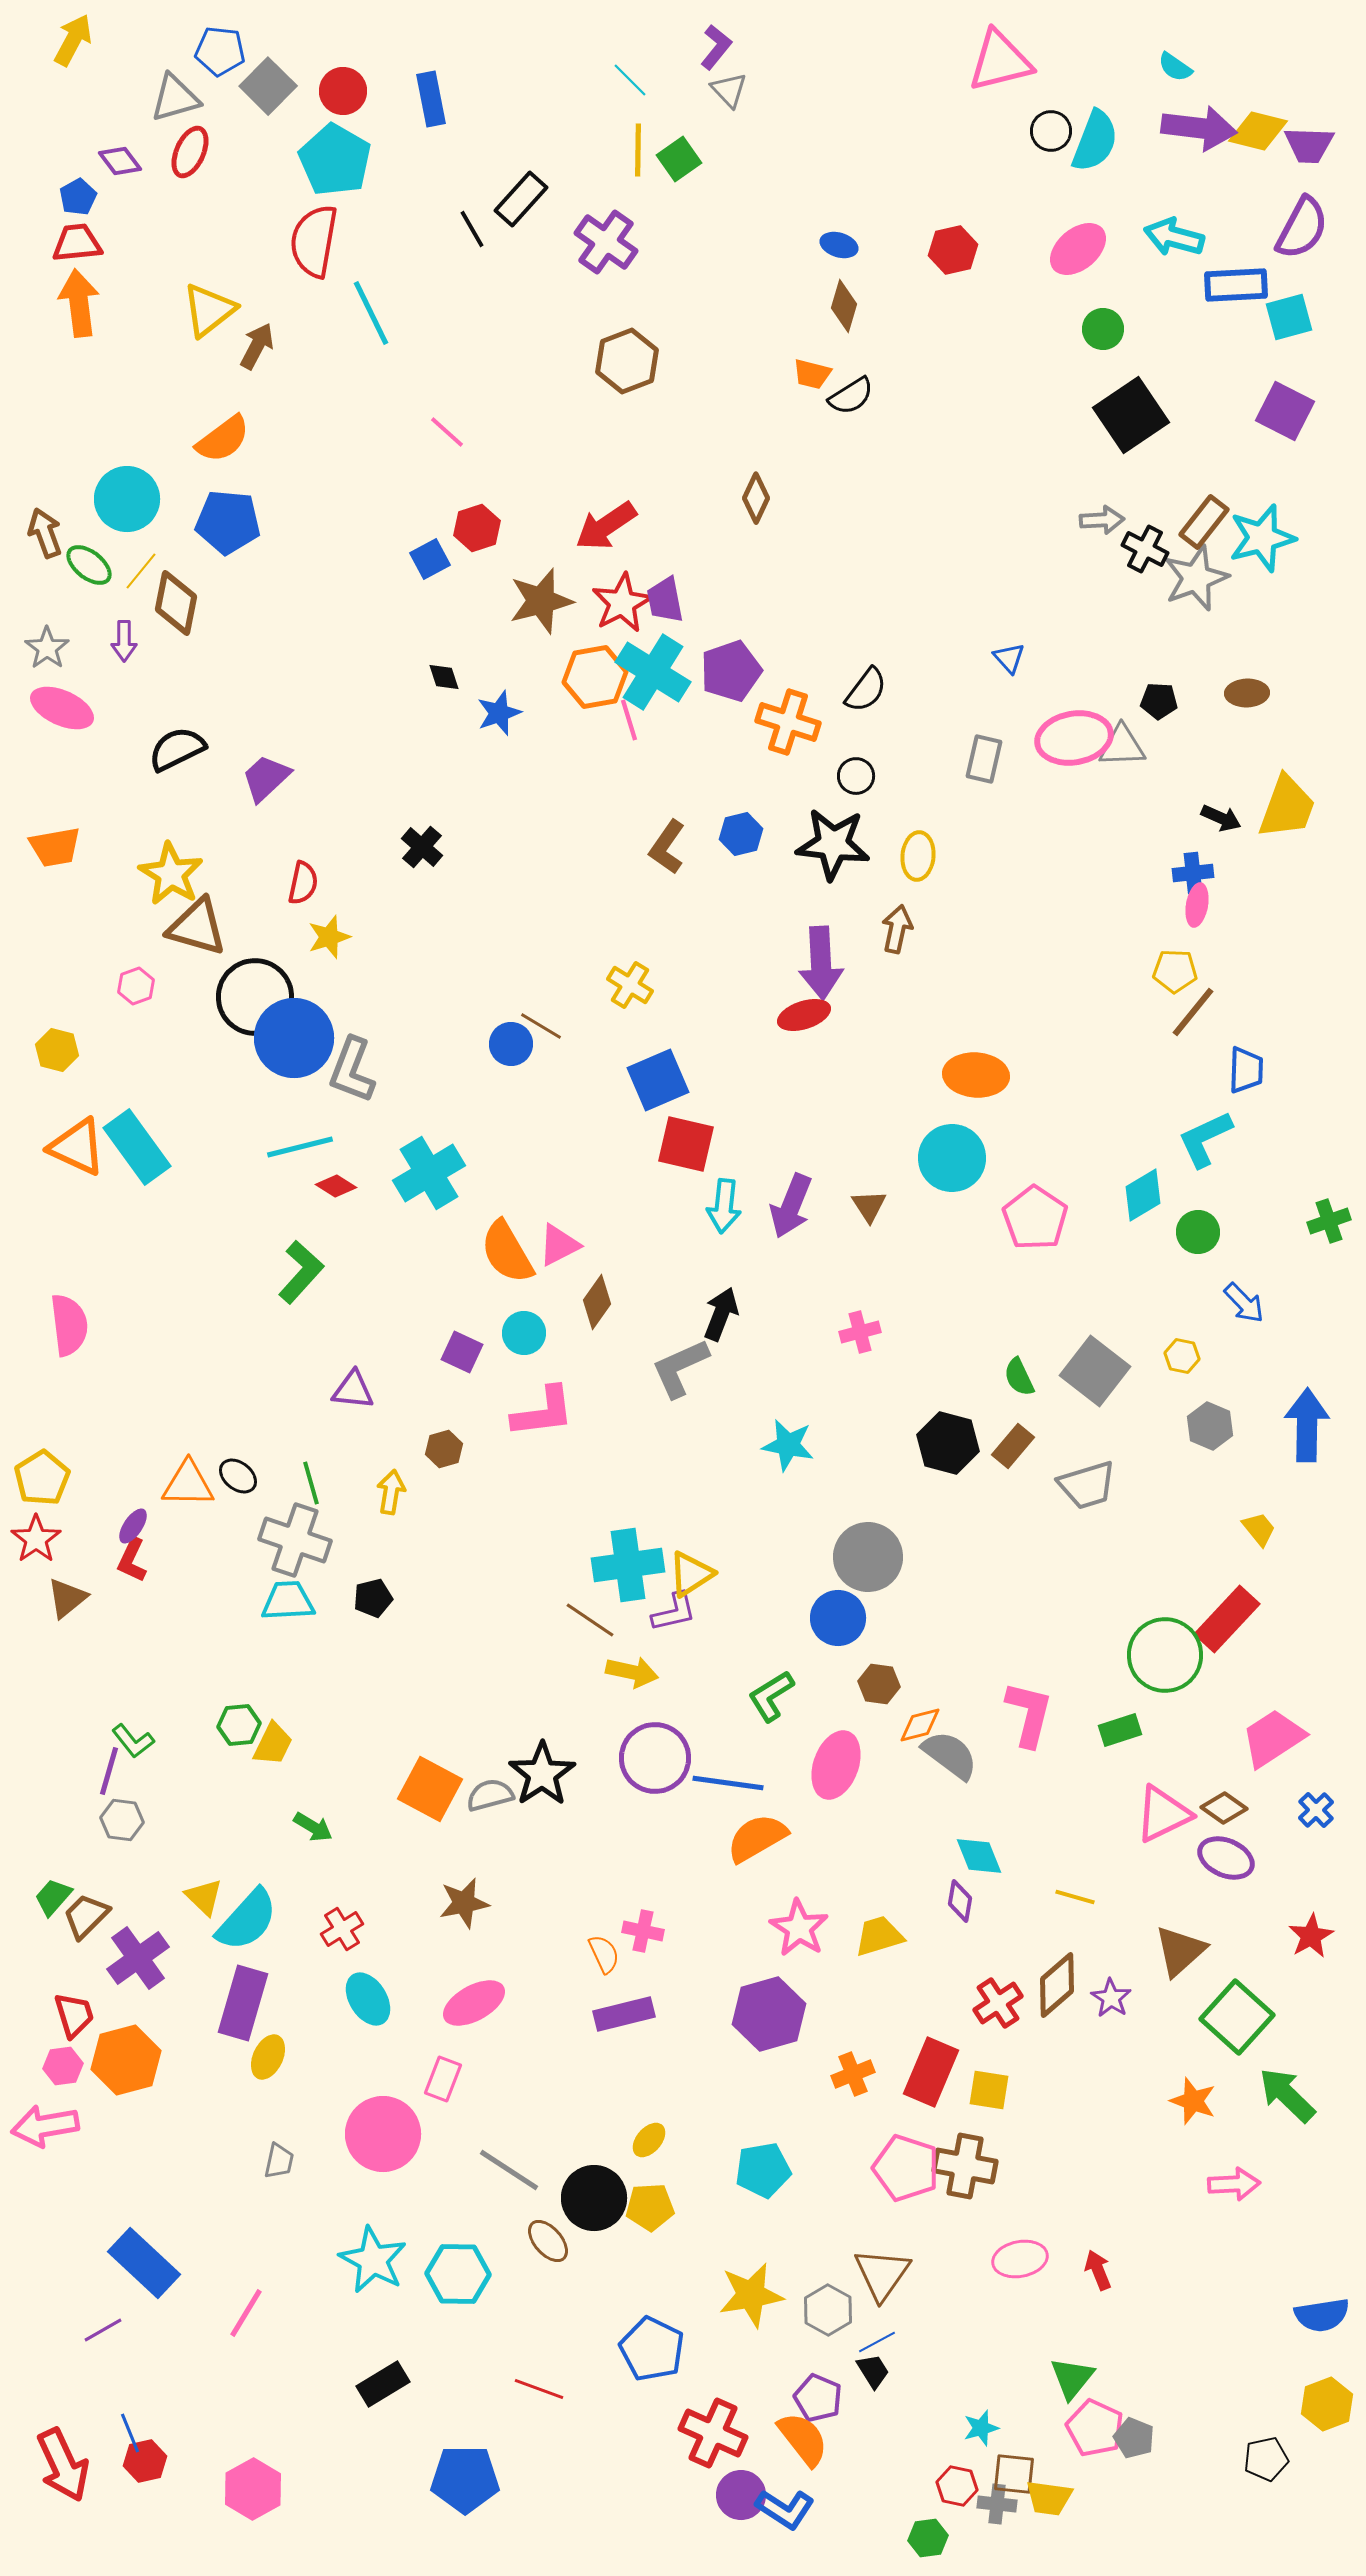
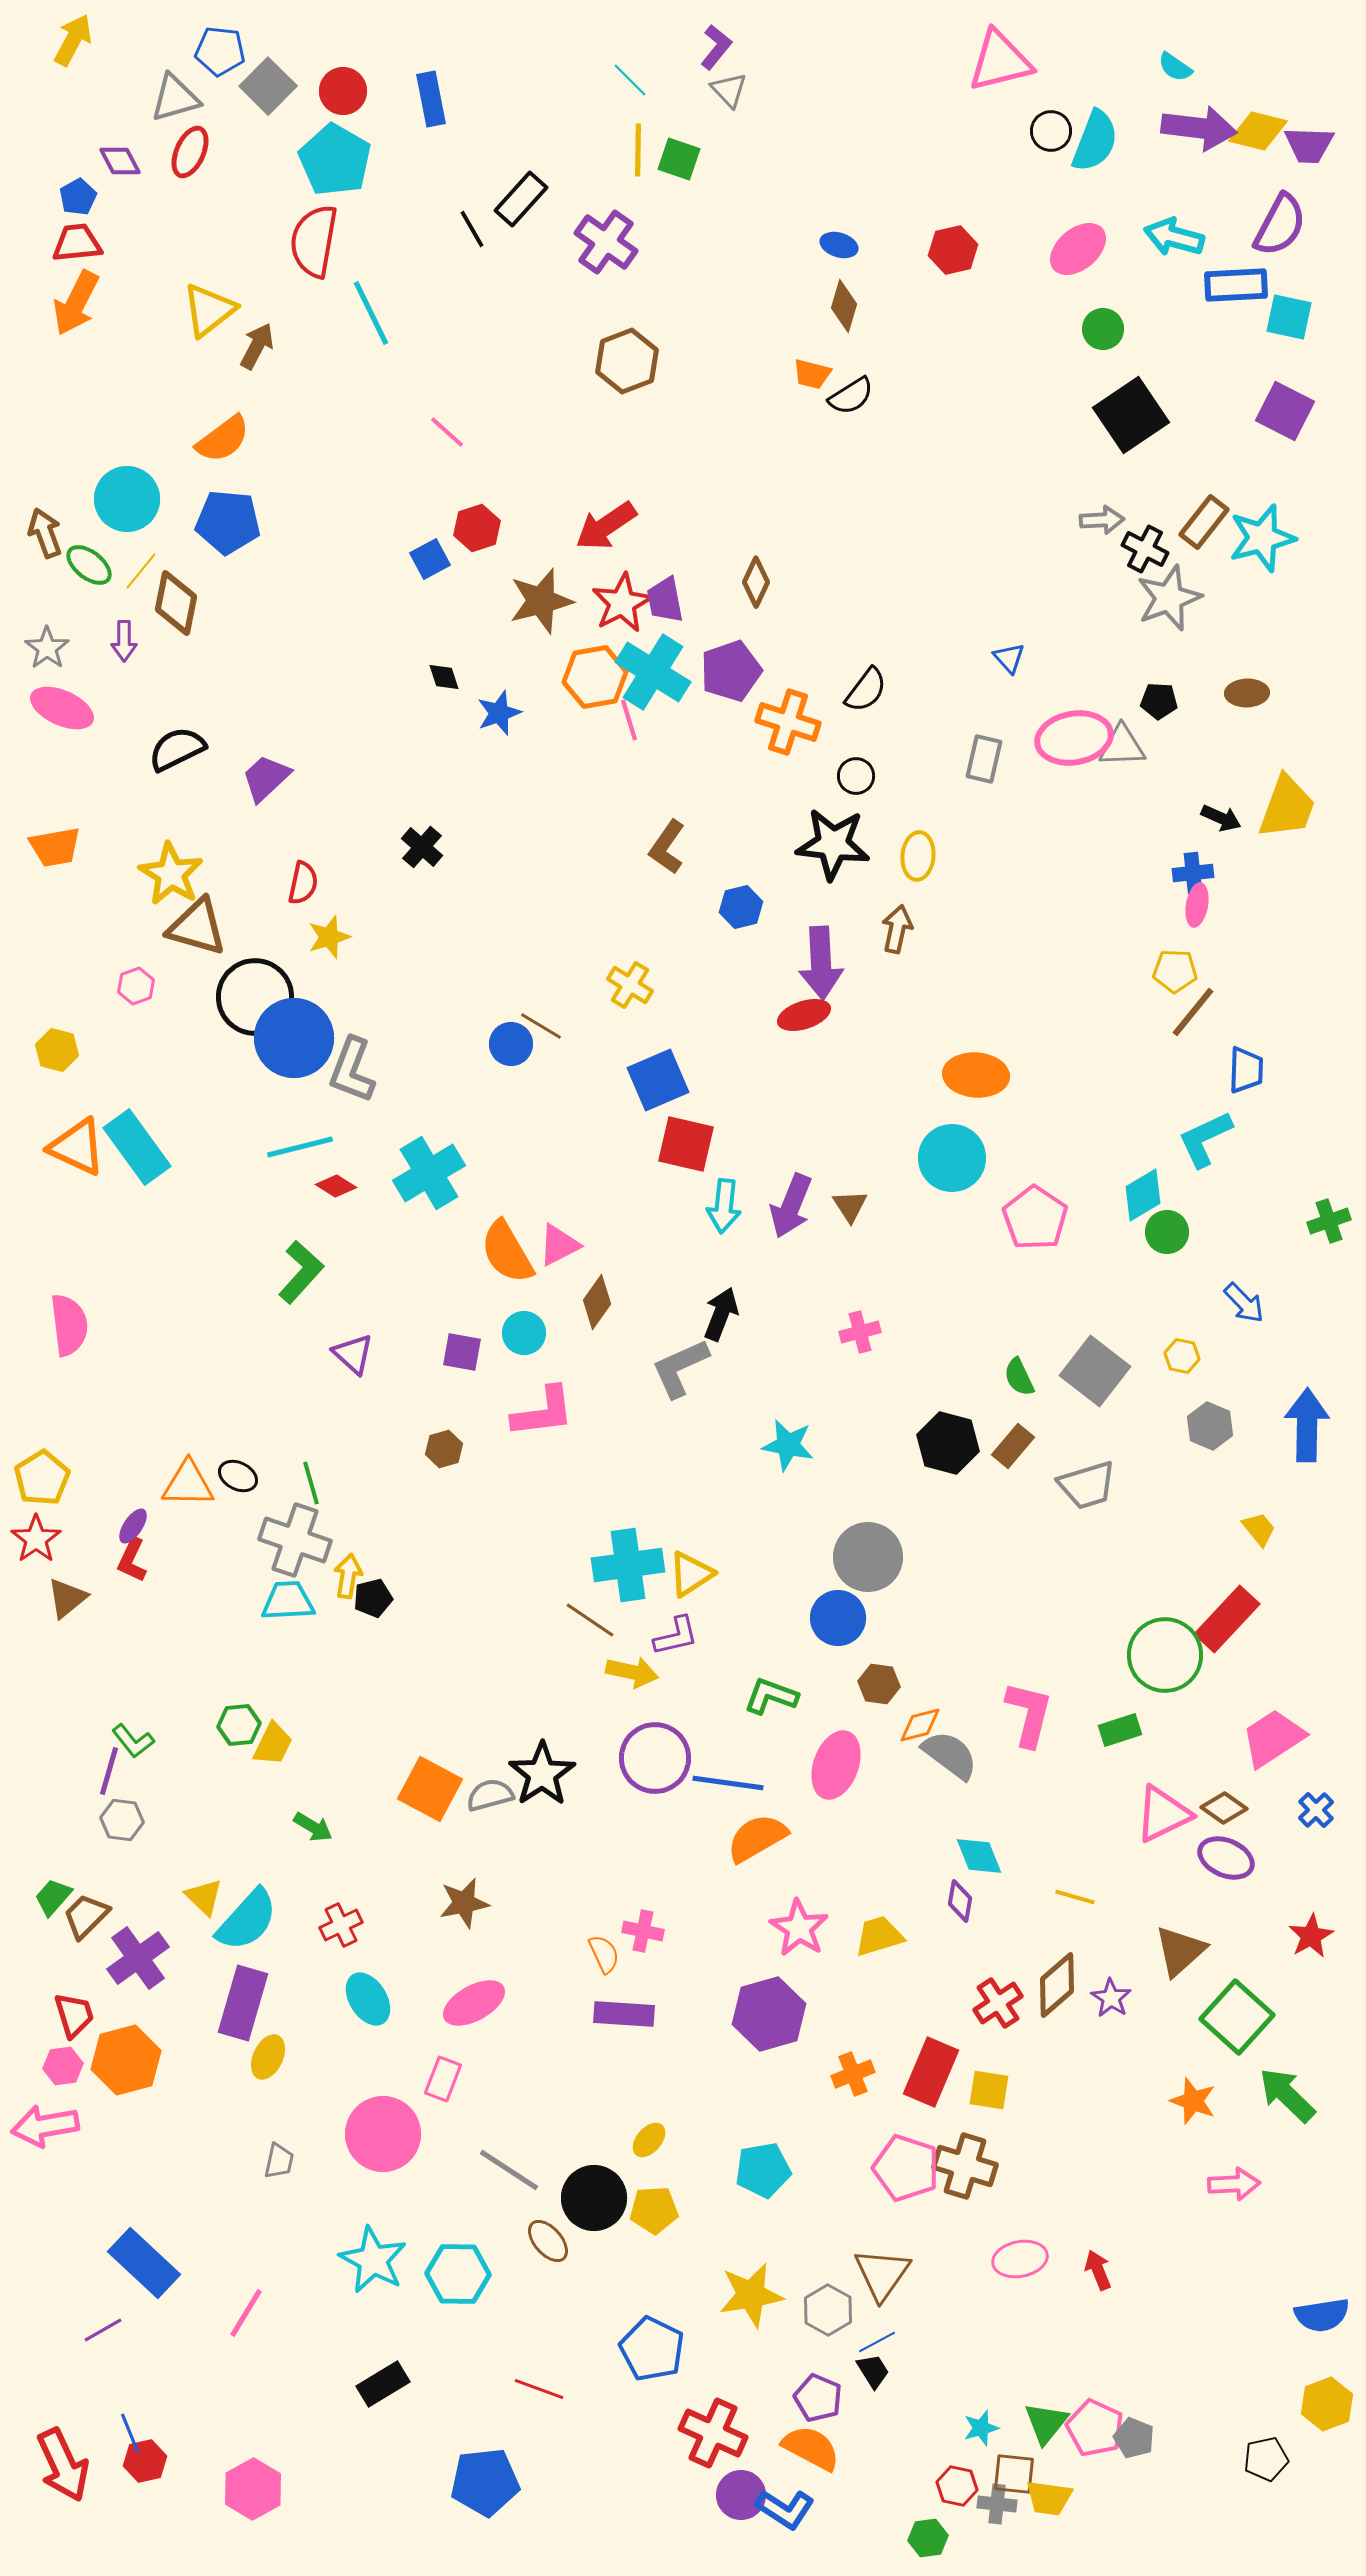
green square at (679, 159): rotated 36 degrees counterclockwise
purple diamond at (120, 161): rotated 9 degrees clockwise
purple semicircle at (1302, 228): moved 22 px left, 3 px up
orange arrow at (79, 303): moved 3 px left; rotated 146 degrees counterclockwise
cyan square at (1289, 317): rotated 27 degrees clockwise
brown diamond at (756, 498): moved 84 px down
gray star at (1196, 578): moved 27 px left, 20 px down
blue hexagon at (741, 834): moved 73 px down
brown triangle at (869, 1206): moved 19 px left
green circle at (1198, 1232): moved 31 px left
purple square at (462, 1352): rotated 15 degrees counterclockwise
purple triangle at (353, 1390): moved 36 px up; rotated 36 degrees clockwise
black ellipse at (238, 1476): rotated 12 degrees counterclockwise
yellow arrow at (391, 1492): moved 43 px left, 84 px down
purple L-shape at (674, 1612): moved 2 px right, 24 px down
green L-shape at (771, 1696): rotated 52 degrees clockwise
red cross at (342, 1929): moved 1 px left, 4 px up; rotated 6 degrees clockwise
purple rectangle at (624, 2014): rotated 18 degrees clockwise
brown cross at (965, 2166): rotated 6 degrees clockwise
yellow pentagon at (650, 2207): moved 4 px right, 3 px down
green triangle at (1072, 2378): moved 26 px left, 45 px down
orange semicircle at (803, 2439): moved 8 px right, 9 px down; rotated 24 degrees counterclockwise
blue pentagon at (465, 2479): moved 20 px right, 3 px down; rotated 6 degrees counterclockwise
